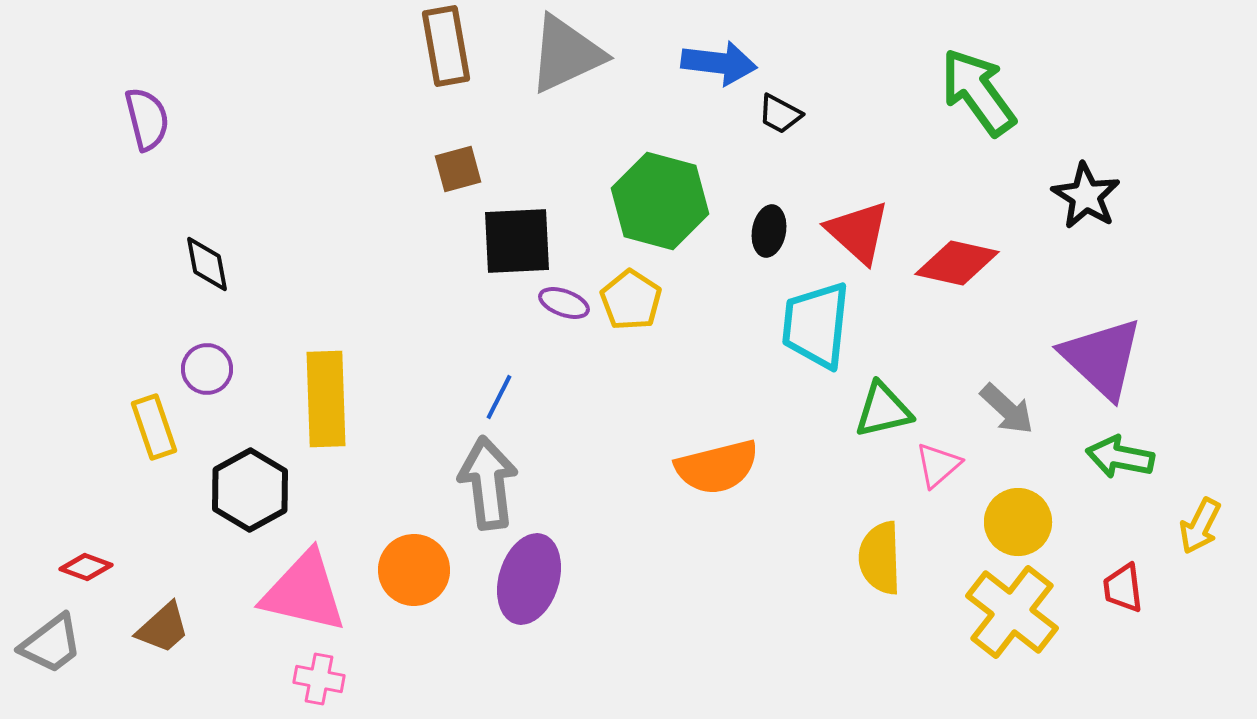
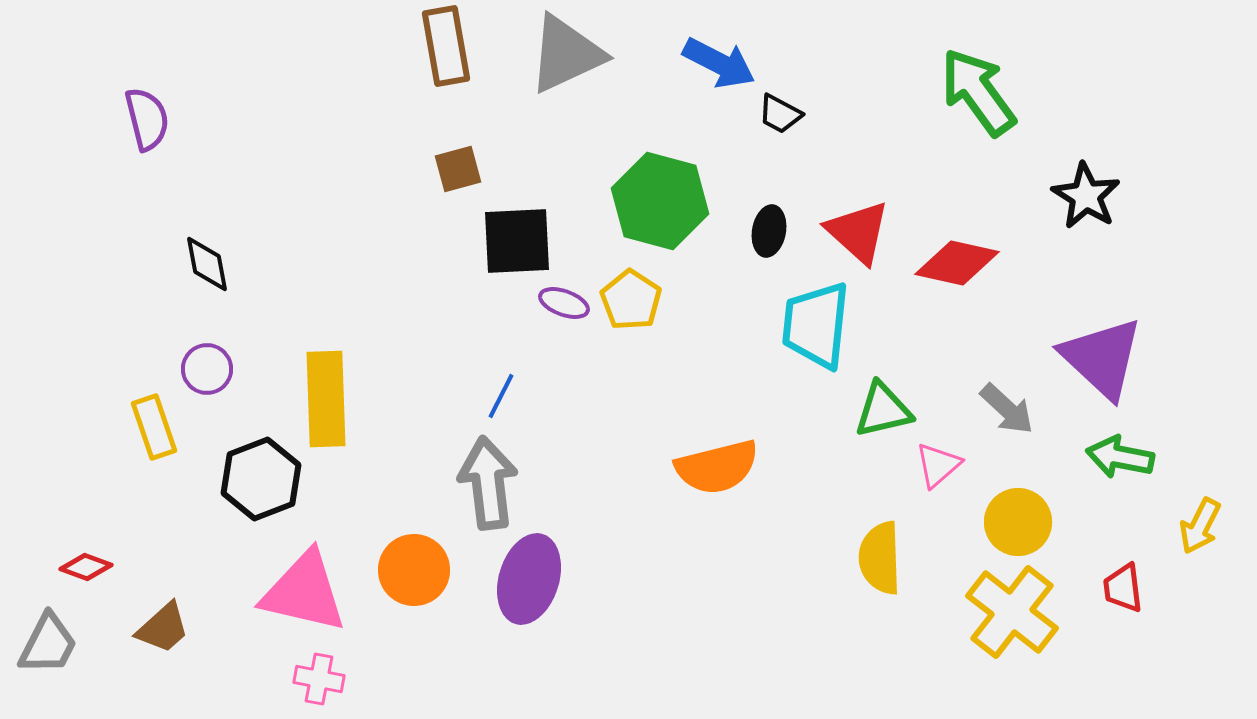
blue arrow at (719, 63): rotated 20 degrees clockwise
blue line at (499, 397): moved 2 px right, 1 px up
black hexagon at (250, 490): moved 11 px right, 11 px up; rotated 8 degrees clockwise
gray trapezoid at (51, 644): moved 3 px left; rotated 26 degrees counterclockwise
